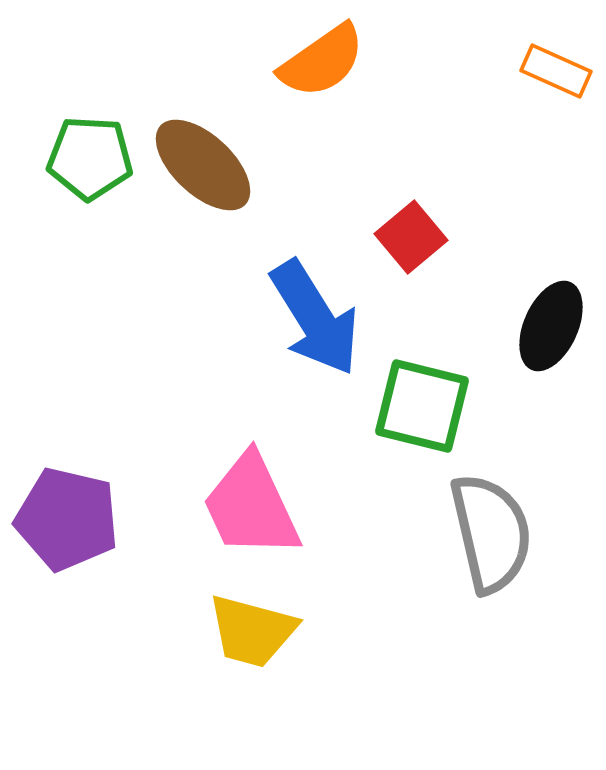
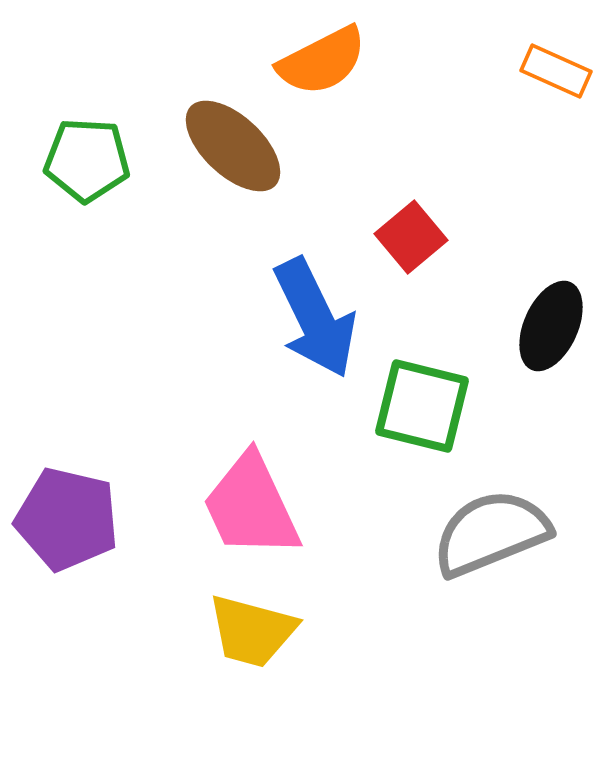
orange semicircle: rotated 8 degrees clockwise
green pentagon: moved 3 px left, 2 px down
brown ellipse: moved 30 px right, 19 px up
blue arrow: rotated 6 degrees clockwise
gray semicircle: rotated 99 degrees counterclockwise
